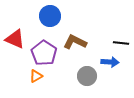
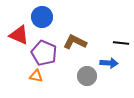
blue circle: moved 8 px left, 1 px down
red triangle: moved 4 px right, 4 px up
purple pentagon: rotated 10 degrees counterclockwise
blue arrow: moved 1 px left, 1 px down
orange triangle: rotated 40 degrees clockwise
